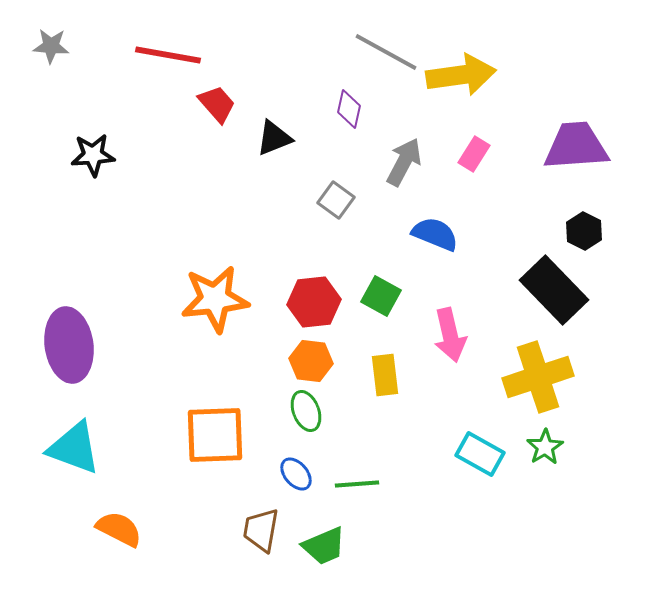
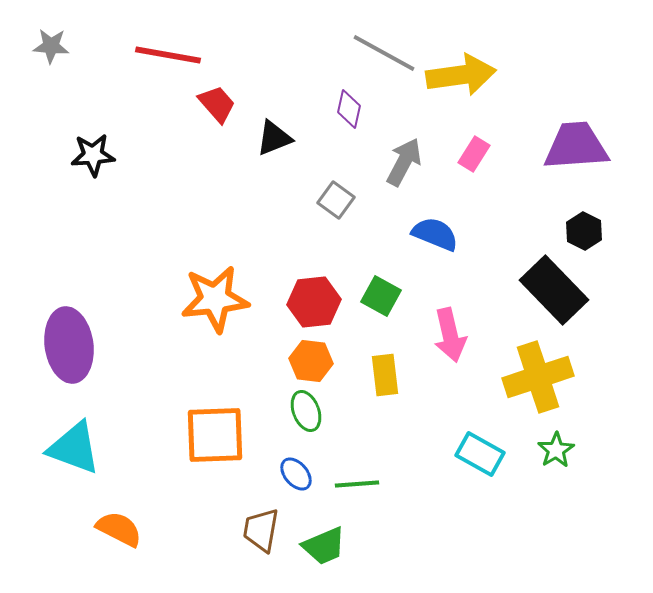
gray line: moved 2 px left, 1 px down
green star: moved 11 px right, 3 px down
